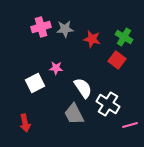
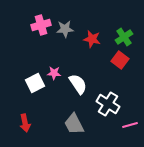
pink cross: moved 2 px up
green cross: rotated 24 degrees clockwise
red square: moved 3 px right
pink star: moved 2 px left, 5 px down
white semicircle: moved 5 px left, 4 px up
gray trapezoid: moved 10 px down
